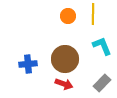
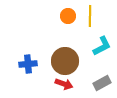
yellow line: moved 3 px left, 2 px down
cyan L-shape: rotated 85 degrees clockwise
brown circle: moved 2 px down
gray rectangle: rotated 18 degrees clockwise
